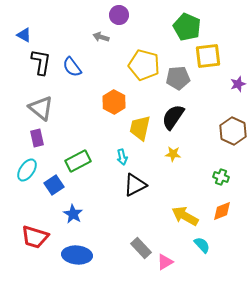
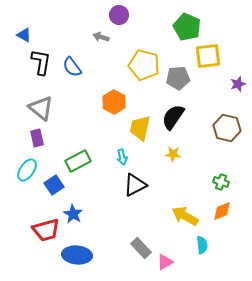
brown hexagon: moved 6 px left, 3 px up; rotated 12 degrees counterclockwise
green cross: moved 5 px down
red trapezoid: moved 11 px right, 7 px up; rotated 32 degrees counterclockwise
cyan semicircle: rotated 36 degrees clockwise
